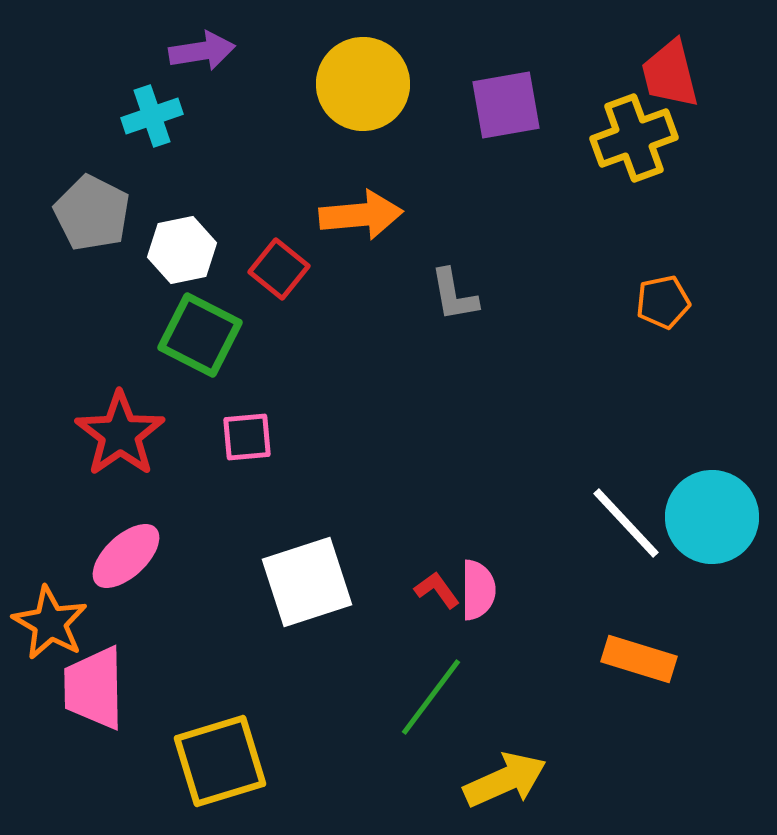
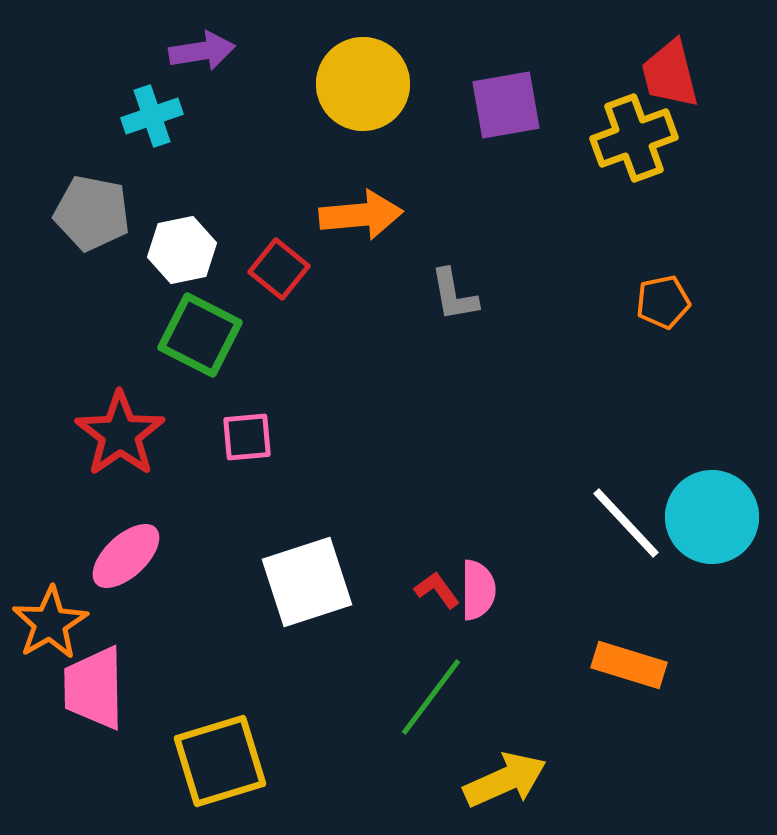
gray pentagon: rotated 16 degrees counterclockwise
orange star: rotated 12 degrees clockwise
orange rectangle: moved 10 px left, 6 px down
